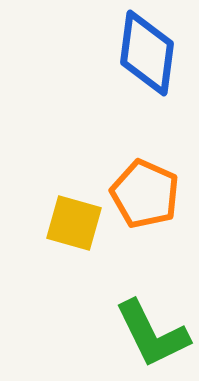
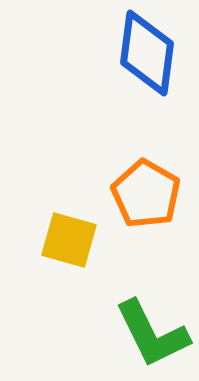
orange pentagon: moved 1 px right; rotated 6 degrees clockwise
yellow square: moved 5 px left, 17 px down
